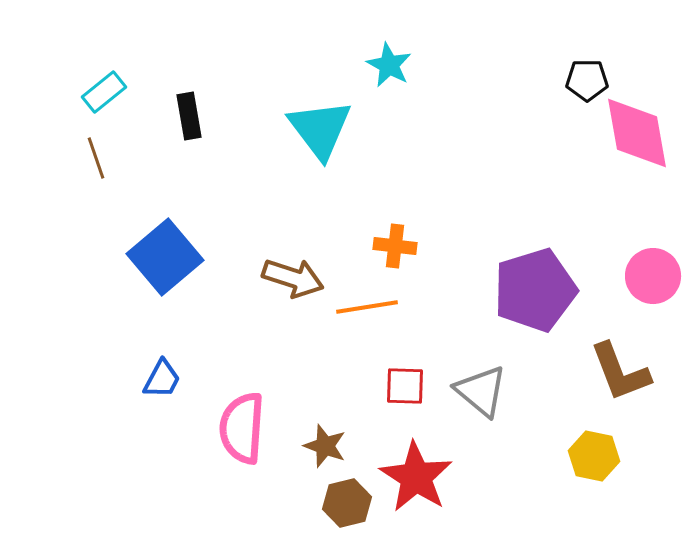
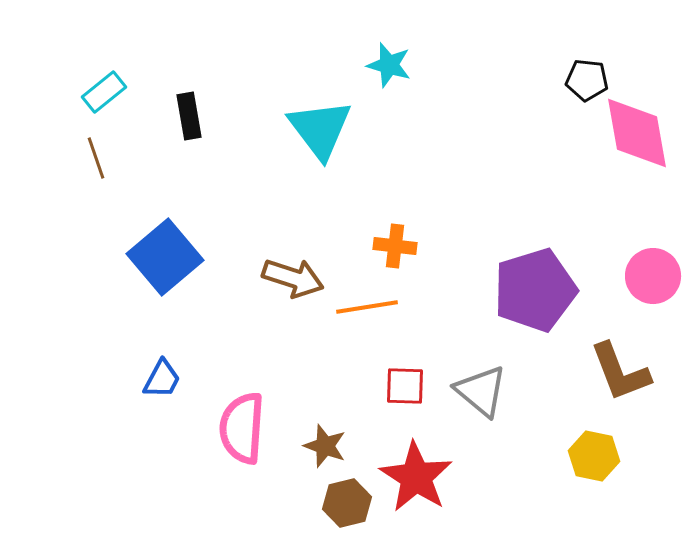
cyan star: rotated 12 degrees counterclockwise
black pentagon: rotated 6 degrees clockwise
